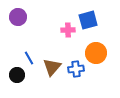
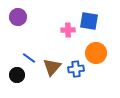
blue square: moved 1 px right, 1 px down; rotated 24 degrees clockwise
blue line: rotated 24 degrees counterclockwise
